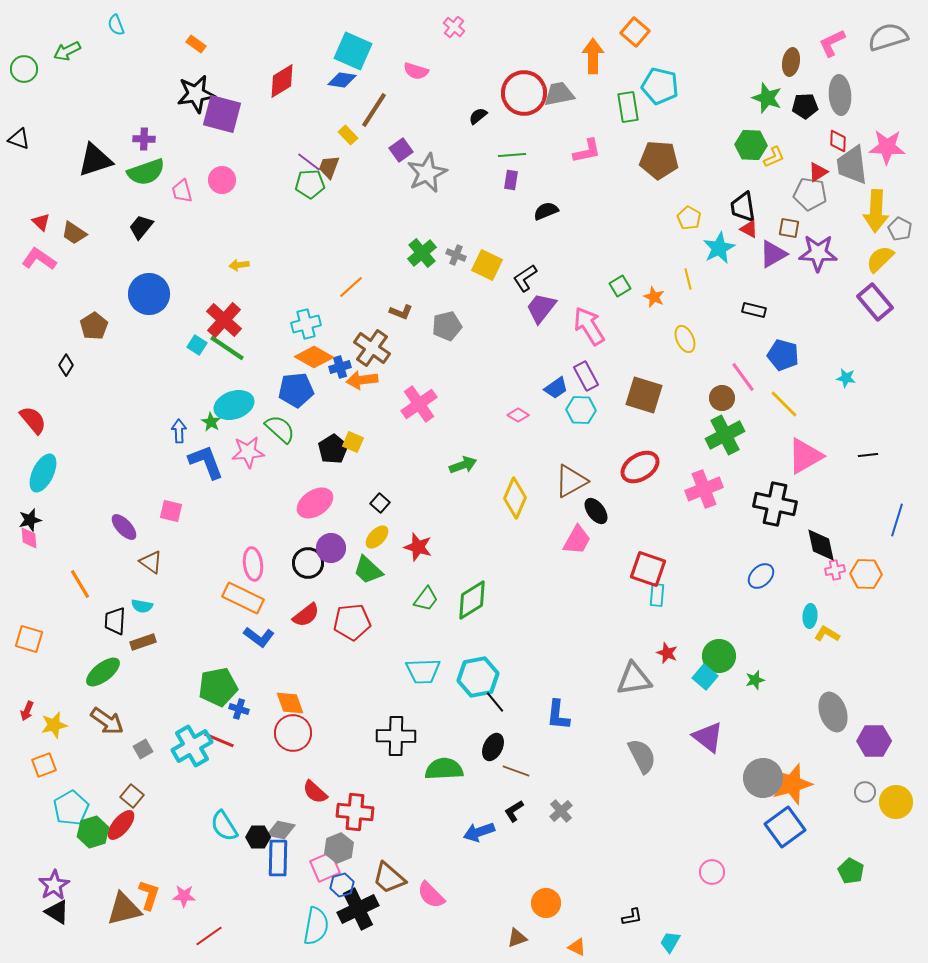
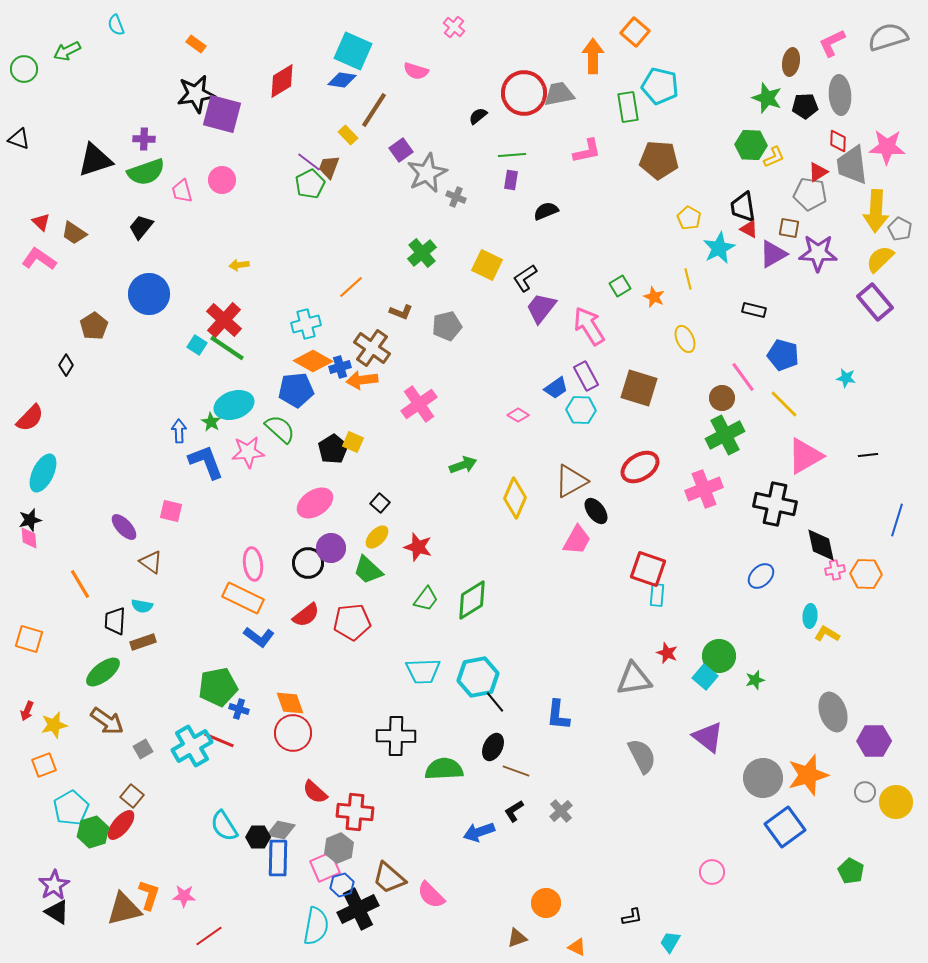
green pentagon at (310, 184): rotated 24 degrees counterclockwise
gray cross at (456, 255): moved 58 px up
orange diamond at (314, 357): moved 1 px left, 4 px down
brown square at (644, 395): moved 5 px left, 7 px up
red semicircle at (33, 420): moved 3 px left, 2 px up; rotated 84 degrees clockwise
orange star at (792, 784): moved 16 px right, 9 px up
